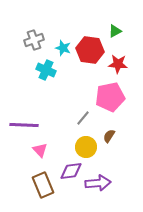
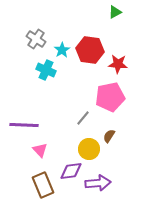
green triangle: moved 19 px up
gray cross: moved 2 px right, 1 px up; rotated 36 degrees counterclockwise
cyan star: moved 1 px left, 2 px down; rotated 21 degrees clockwise
yellow circle: moved 3 px right, 2 px down
